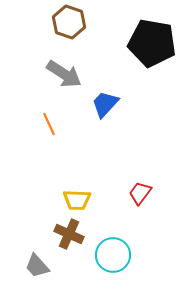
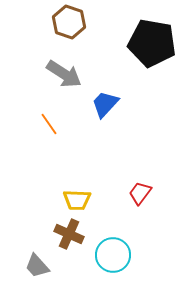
orange line: rotated 10 degrees counterclockwise
